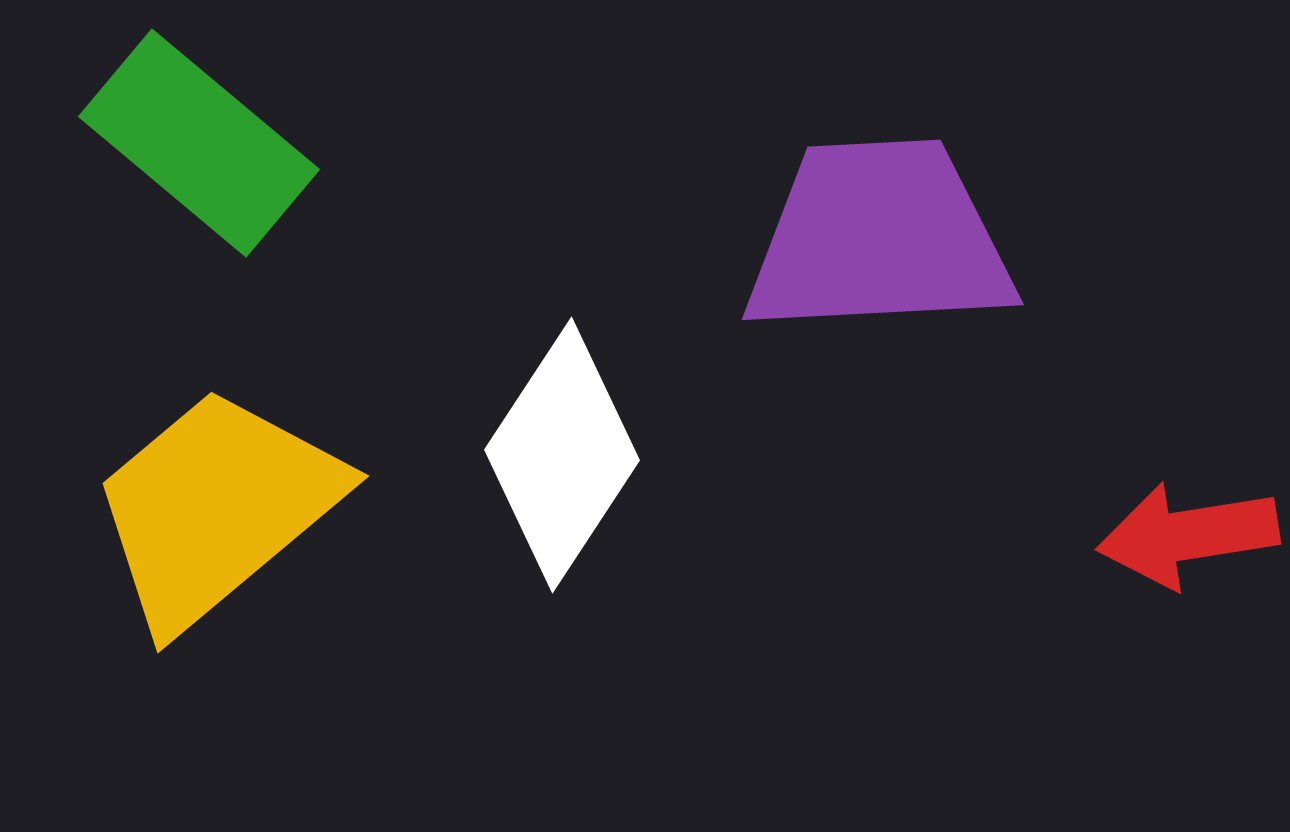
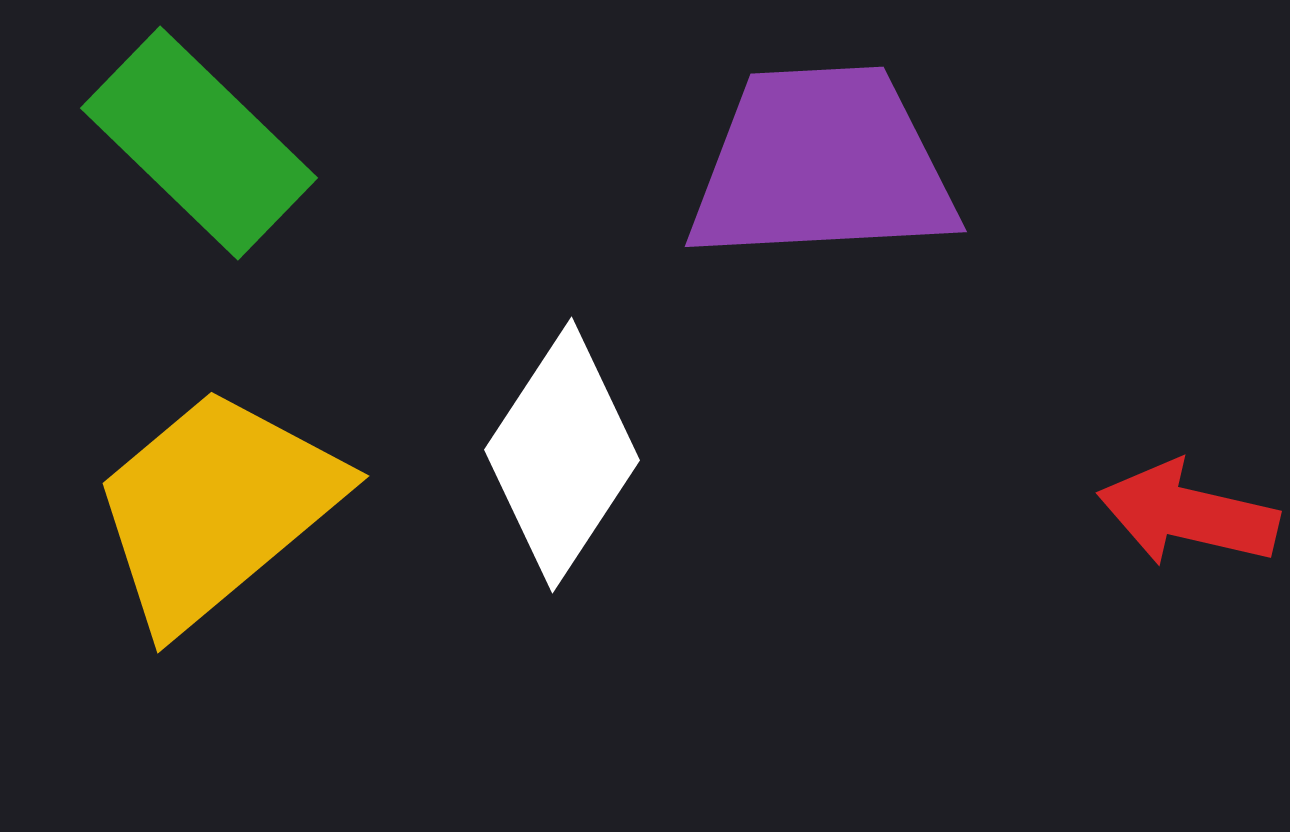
green rectangle: rotated 4 degrees clockwise
purple trapezoid: moved 57 px left, 73 px up
red arrow: moved 21 px up; rotated 22 degrees clockwise
